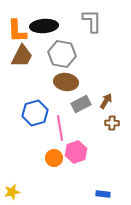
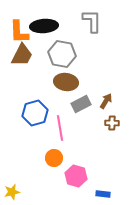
orange L-shape: moved 2 px right, 1 px down
brown trapezoid: moved 1 px up
pink hexagon: moved 24 px down; rotated 25 degrees counterclockwise
